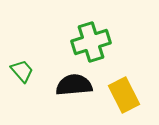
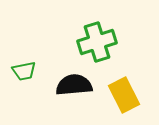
green cross: moved 6 px right
green trapezoid: moved 2 px right; rotated 120 degrees clockwise
